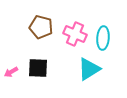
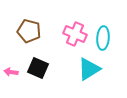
brown pentagon: moved 12 px left, 4 px down
black square: rotated 20 degrees clockwise
pink arrow: rotated 40 degrees clockwise
